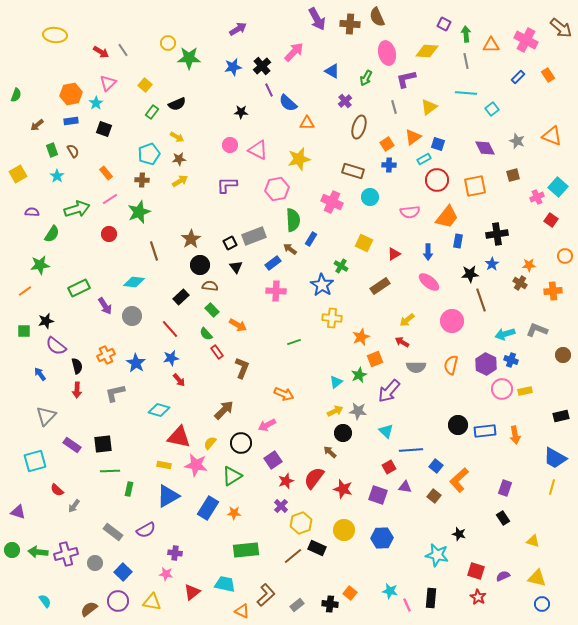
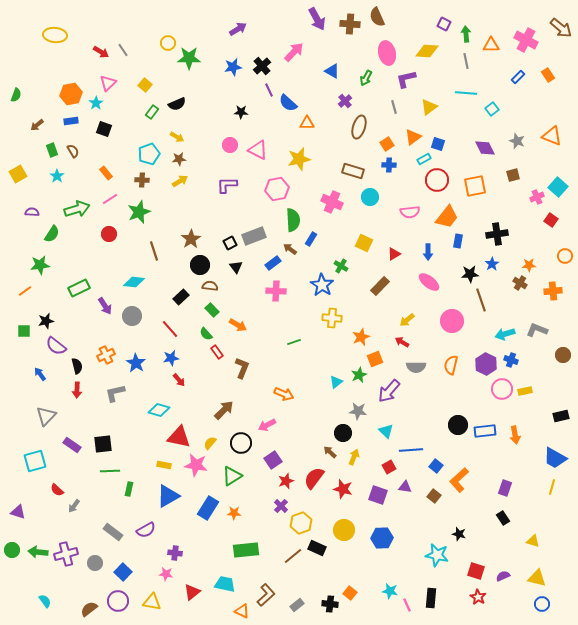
brown rectangle at (380, 286): rotated 12 degrees counterclockwise
yellow arrow at (335, 411): moved 19 px right, 46 px down; rotated 42 degrees counterclockwise
